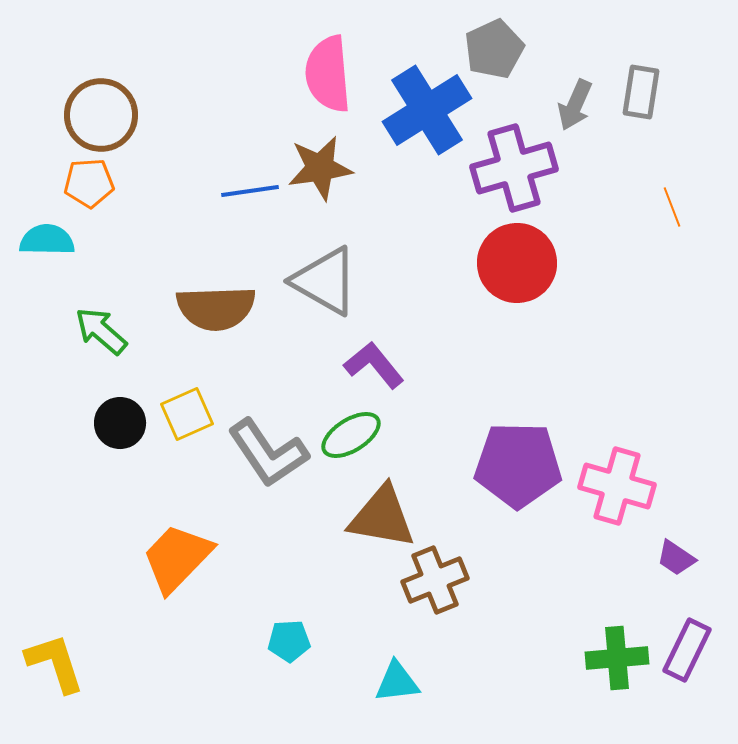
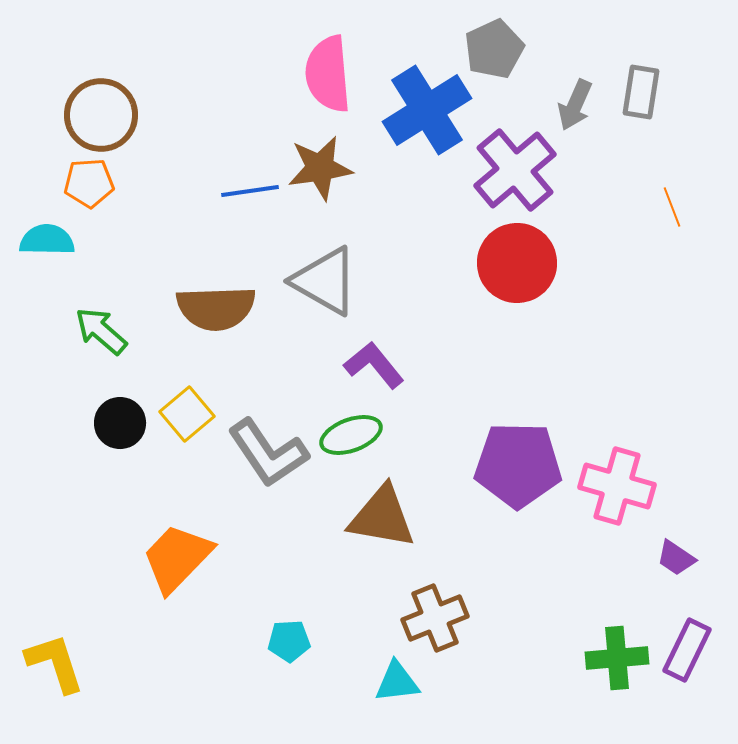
purple cross: moved 1 px right, 2 px down; rotated 24 degrees counterclockwise
yellow square: rotated 16 degrees counterclockwise
green ellipse: rotated 12 degrees clockwise
brown cross: moved 38 px down
